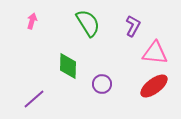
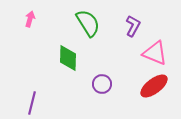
pink arrow: moved 2 px left, 2 px up
pink triangle: rotated 16 degrees clockwise
green diamond: moved 8 px up
purple line: moved 2 px left, 4 px down; rotated 35 degrees counterclockwise
